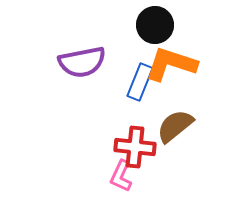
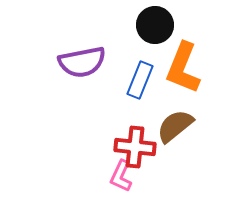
orange L-shape: moved 12 px right, 4 px down; rotated 86 degrees counterclockwise
blue rectangle: moved 2 px up
